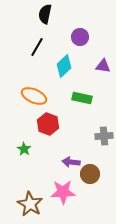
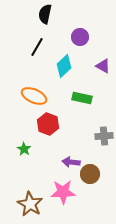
purple triangle: rotated 21 degrees clockwise
